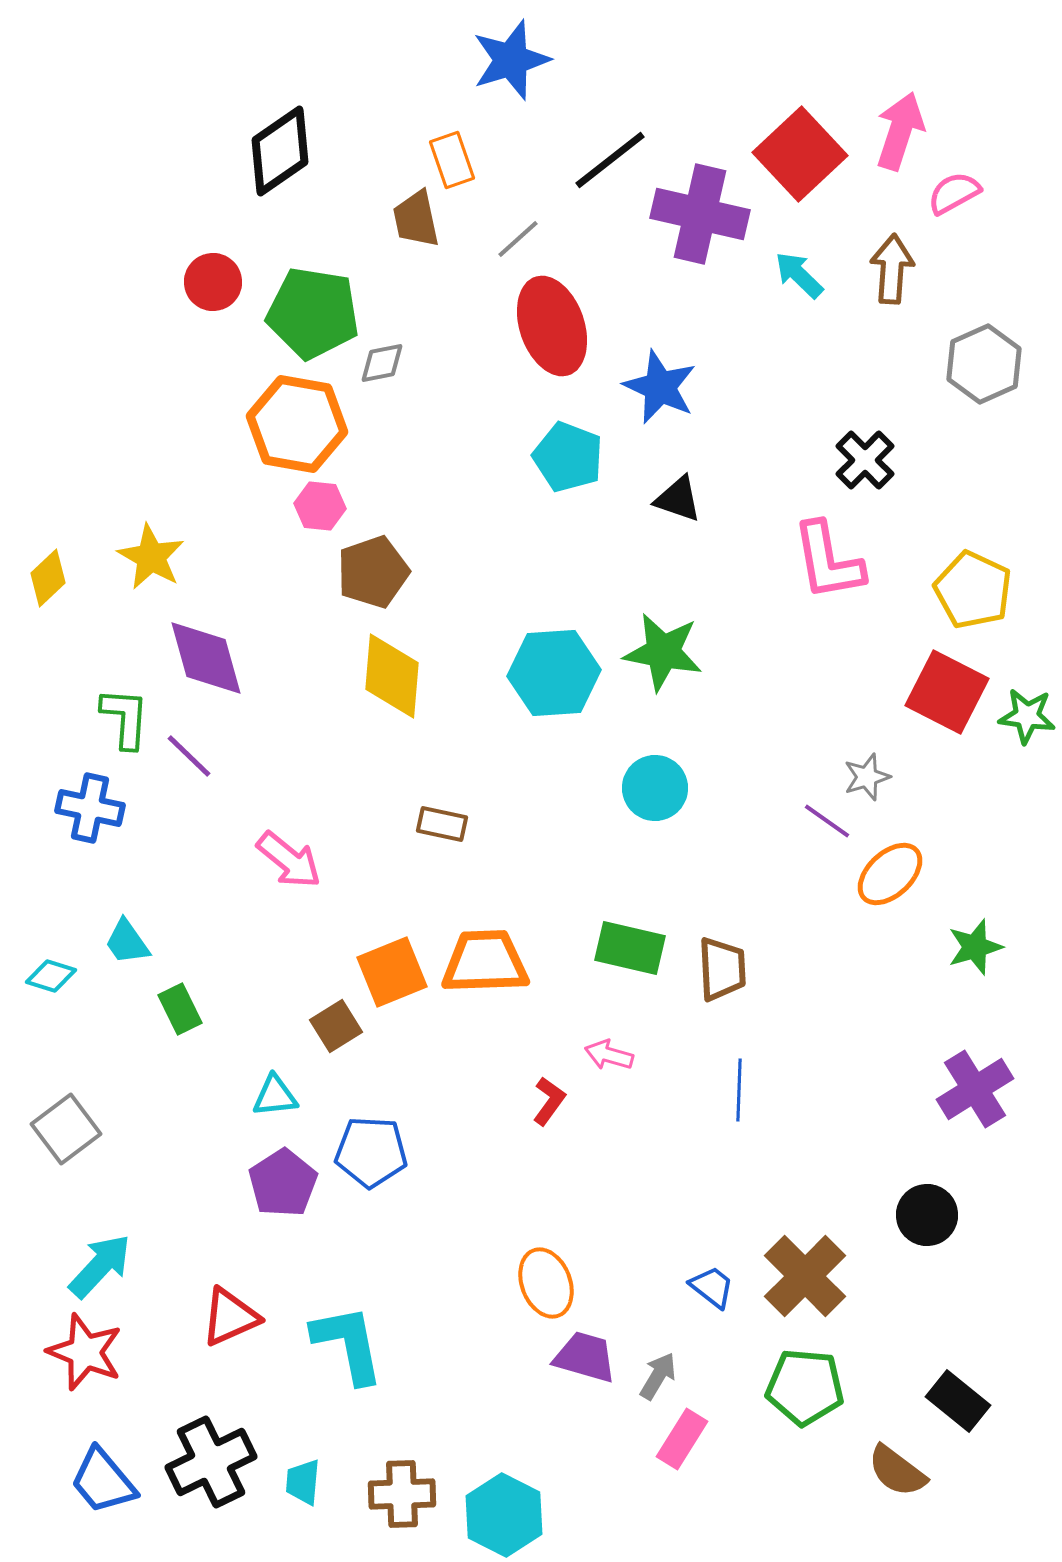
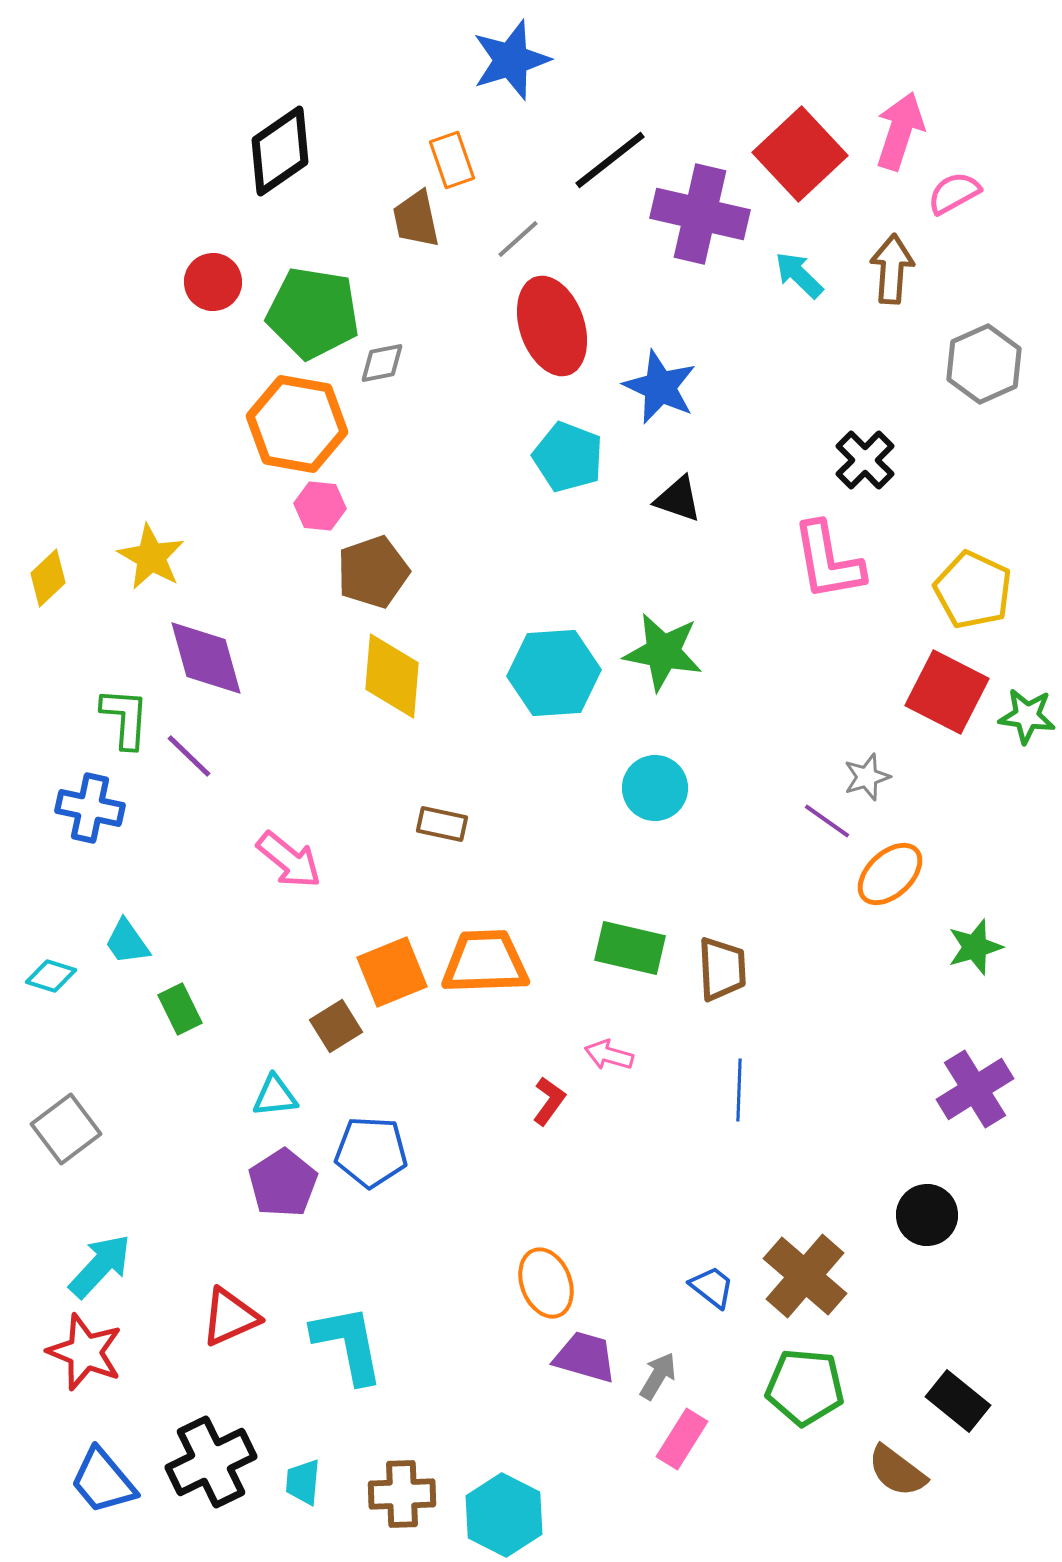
brown cross at (805, 1276): rotated 4 degrees counterclockwise
